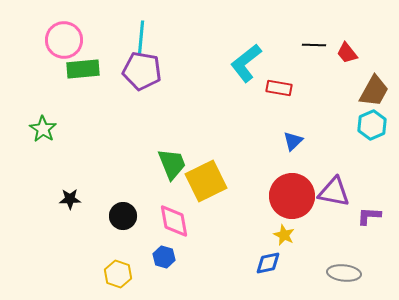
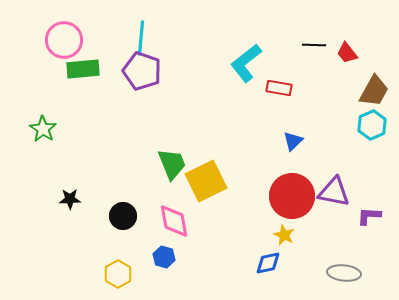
purple pentagon: rotated 9 degrees clockwise
yellow hexagon: rotated 12 degrees clockwise
